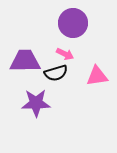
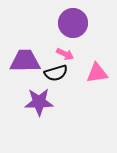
pink triangle: moved 3 px up
purple star: moved 3 px right, 1 px up
